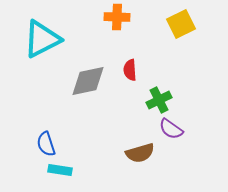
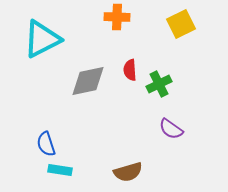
green cross: moved 16 px up
brown semicircle: moved 12 px left, 19 px down
